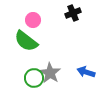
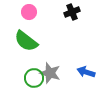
black cross: moved 1 px left, 1 px up
pink circle: moved 4 px left, 8 px up
gray star: rotated 15 degrees counterclockwise
